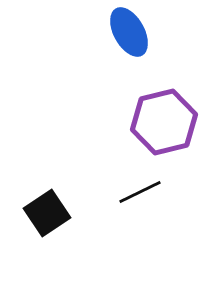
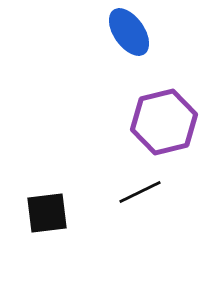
blue ellipse: rotated 6 degrees counterclockwise
black square: rotated 27 degrees clockwise
